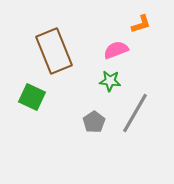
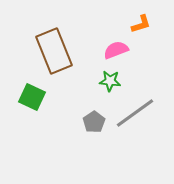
gray line: rotated 24 degrees clockwise
